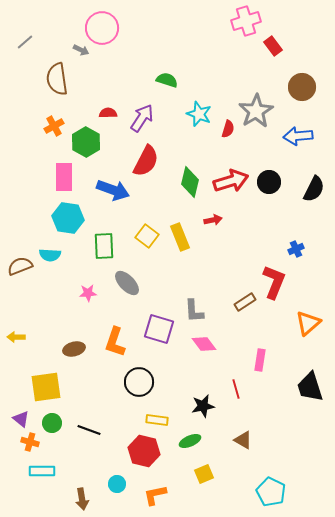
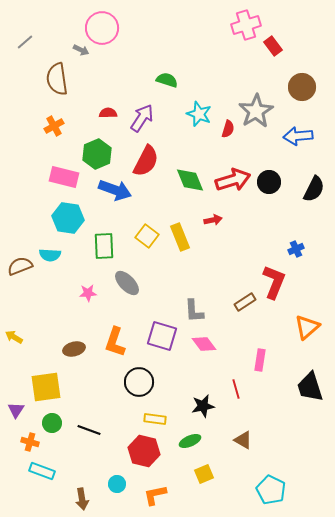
pink cross at (246, 21): moved 4 px down
green hexagon at (86, 142): moved 11 px right, 12 px down; rotated 8 degrees clockwise
pink rectangle at (64, 177): rotated 76 degrees counterclockwise
red arrow at (231, 181): moved 2 px right, 1 px up
green diamond at (190, 182): moved 2 px up; rotated 36 degrees counterclockwise
blue arrow at (113, 190): moved 2 px right
orange triangle at (308, 323): moved 1 px left, 4 px down
purple square at (159, 329): moved 3 px right, 7 px down
yellow arrow at (16, 337): moved 2 px left; rotated 30 degrees clockwise
purple triangle at (21, 419): moved 5 px left, 9 px up; rotated 24 degrees clockwise
yellow rectangle at (157, 420): moved 2 px left, 1 px up
cyan rectangle at (42, 471): rotated 20 degrees clockwise
cyan pentagon at (271, 492): moved 2 px up
